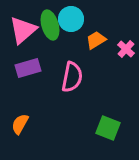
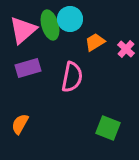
cyan circle: moved 1 px left
orange trapezoid: moved 1 px left, 2 px down
